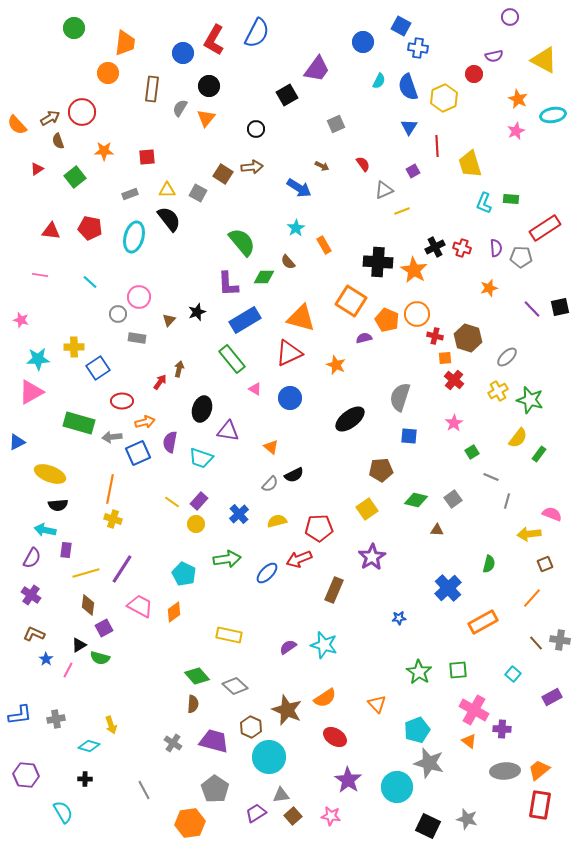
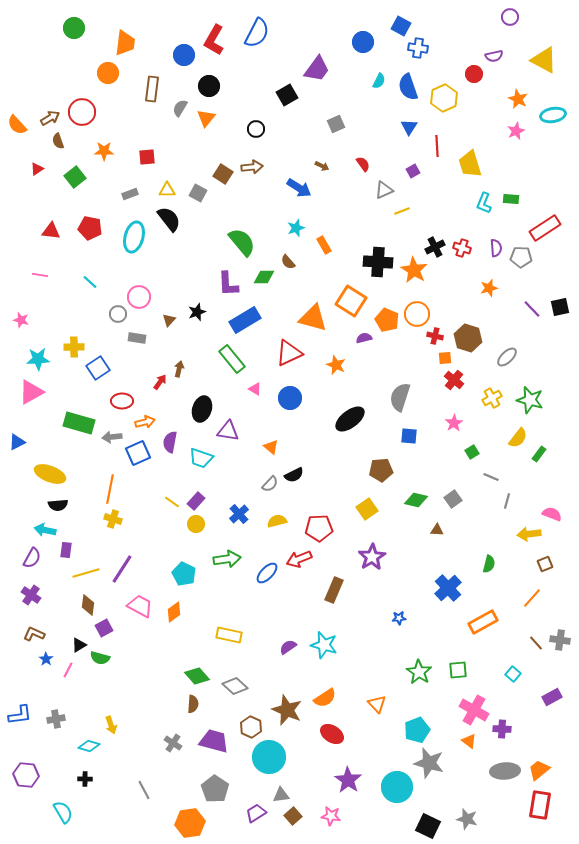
blue circle at (183, 53): moved 1 px right, 2 px down
cyan star at (296, 228): rotated 12 degrees clockwise
orange triangle at (301, 318): moved 12 px right
yellow cross at (498, 391): moved 6 px left, 7 px down
purple rectangle at (199, 501): moved 3 px left
red ellipse at (335, 737): moved 3 px left, 3 px up
